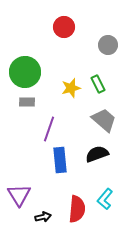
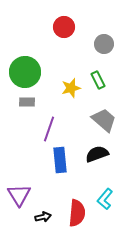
gray circle: moved 4 px left, 1 px up
green rectangle: moved 4 px up
red semicircle: moved 4 px down
